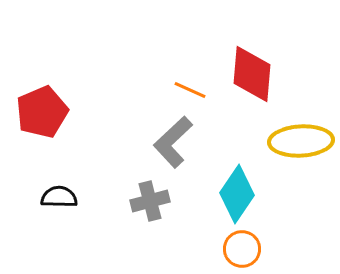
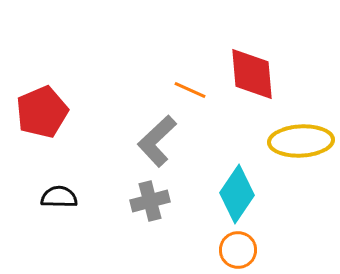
red diamond: rotated 10 degrees counterclockwise
gray L-shape: moved 16 px left, 1 px up
orange circle: moved 4 px left, 1 px down
